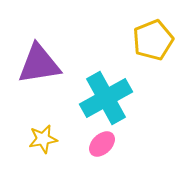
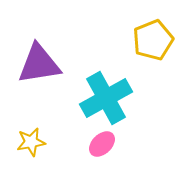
yellow star: moved 12 px left, 3 px down
